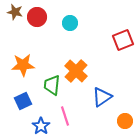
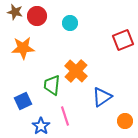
red circle: moved 1 px up
orange star: moved 17 px up
